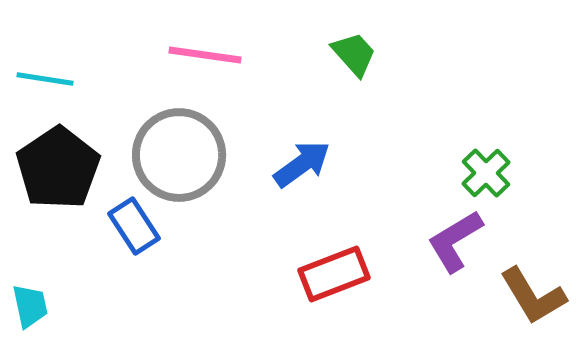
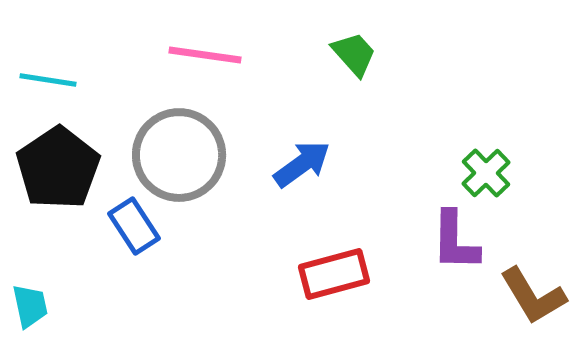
cyan line: moved 3 px right, 1 px down
purple L-shape: rotated 58 degrees counterclockwise
red rectangle: rotated 6 degrees clockwise
